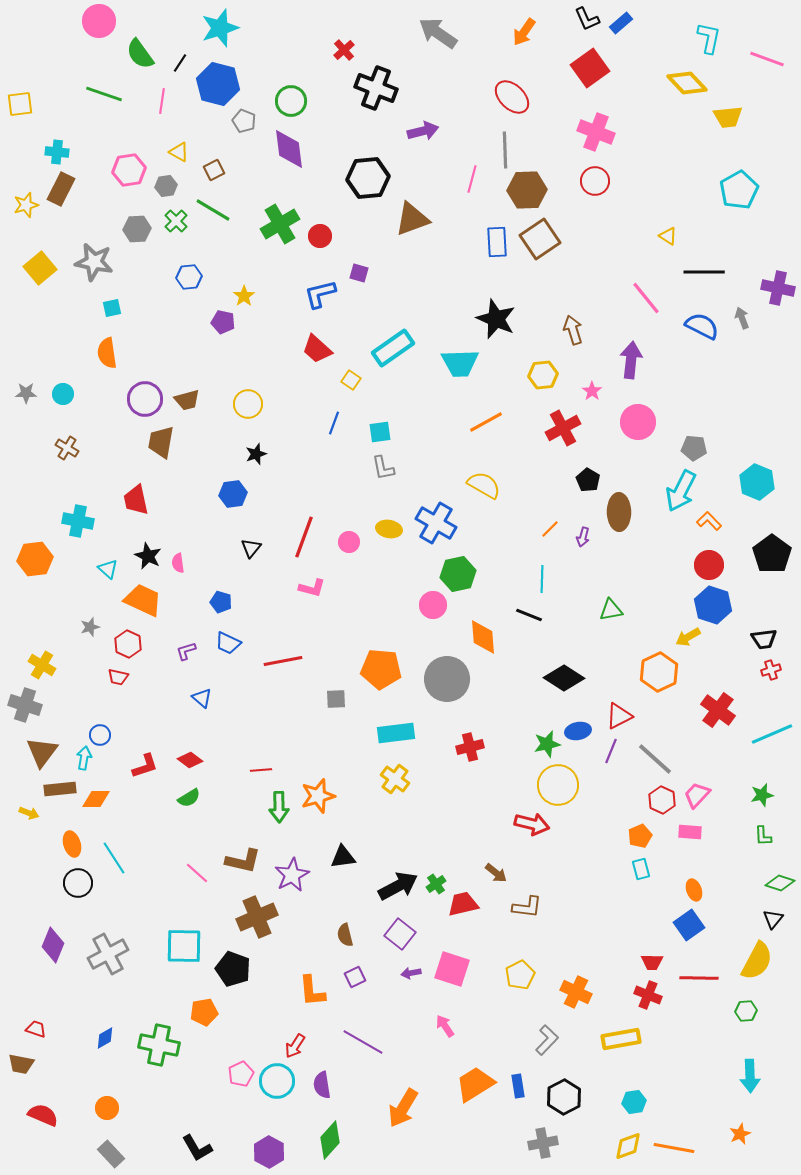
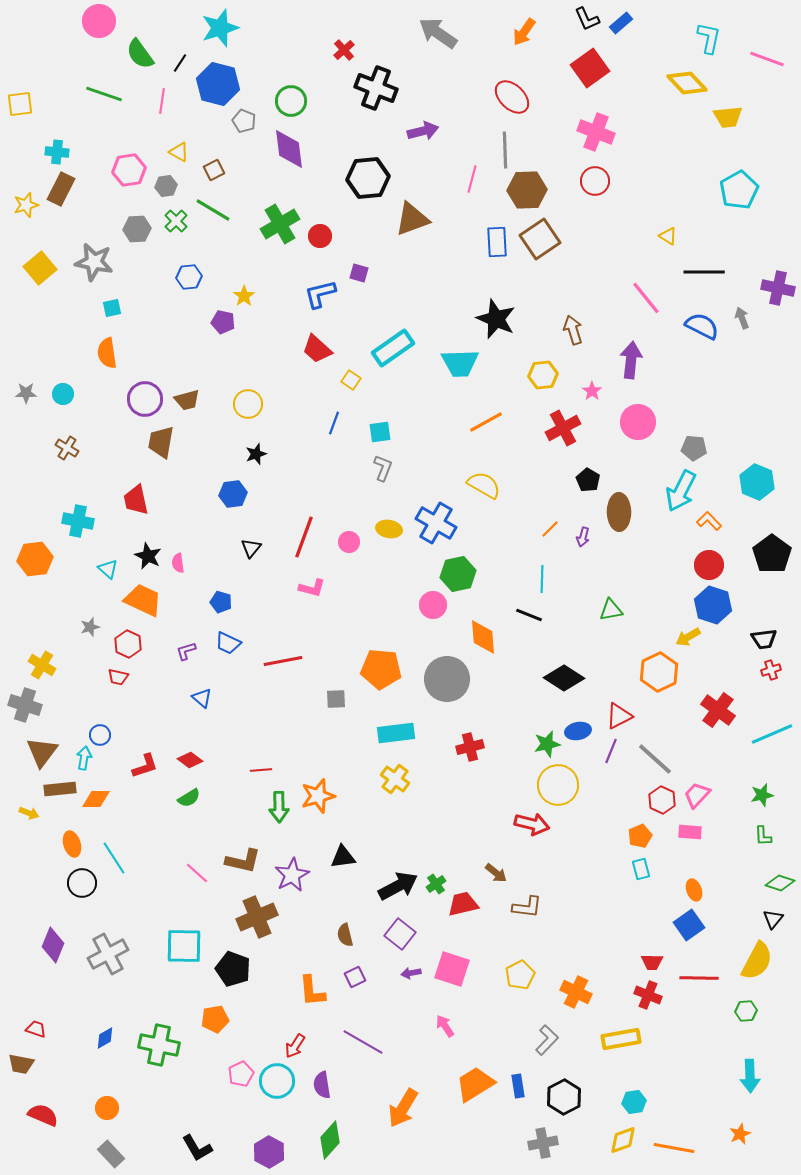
gray L-shape at (383, 468): rotated 148 degrees counterclockwise
black circle at (78, 883): moved 4 px right
orange pentagon at (204, 1012): moved 11 px right, 7 px down
yellow diamond at (628, 1146): moved 5 px left, 6 px up
